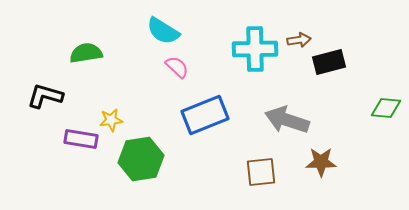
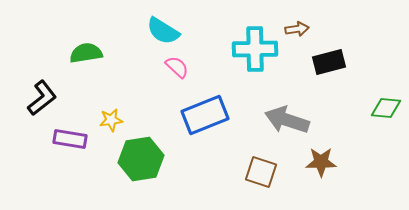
brown arrow: moved 2 px left, 11 px up
black L-shape: moved 3 px left, 2 px down; rotated 126 degrees clockwise
purple rectangle: moved 11 px left
brown square: rotated 24 degrees clockwise
